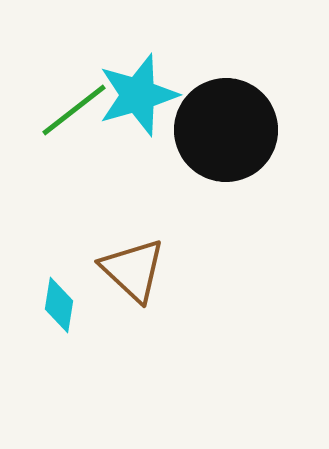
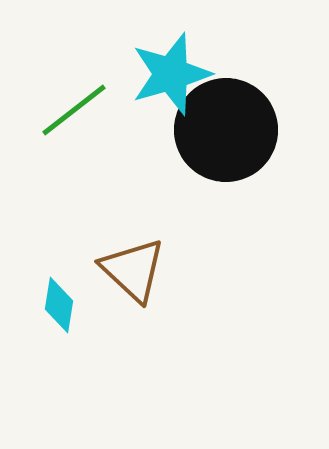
cyan star: moved 33 px right, 21 px up
